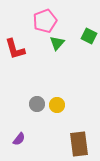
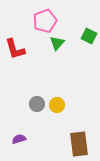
purple semicircle: rotated 144 degrees counterclockwise
